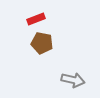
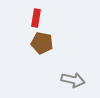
red rectangle: moved 1 px up; rotated 60 degrees counterclockwise
